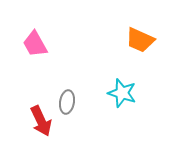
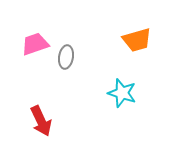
orange trapezoid: moved 3 px left; rotated 40 degrees counterclockwise
pink trapezoid: rotated 100 degrees clockwise
gray ellipse: moved 1 px left, 45 px up
